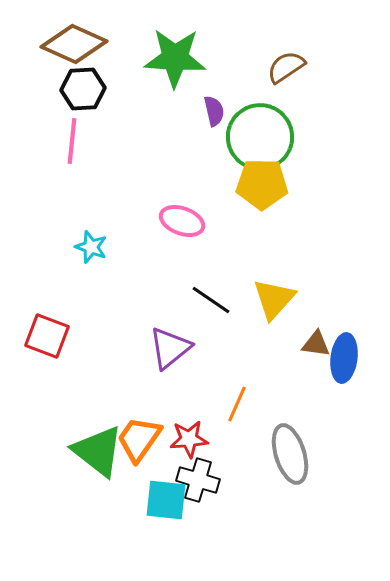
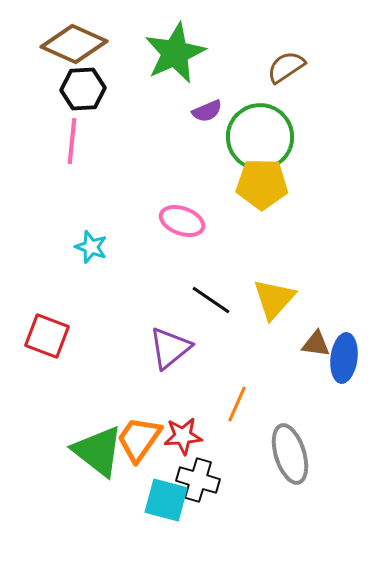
green star: moved 5 px up; rotated 28 degrees counterclockwise
purple semicircle: moved 7 px left; rotated 80 degrees clockwise
red star: moved 6 px left, 3 px up
cyan square: rotated 9 degrees clockwise
